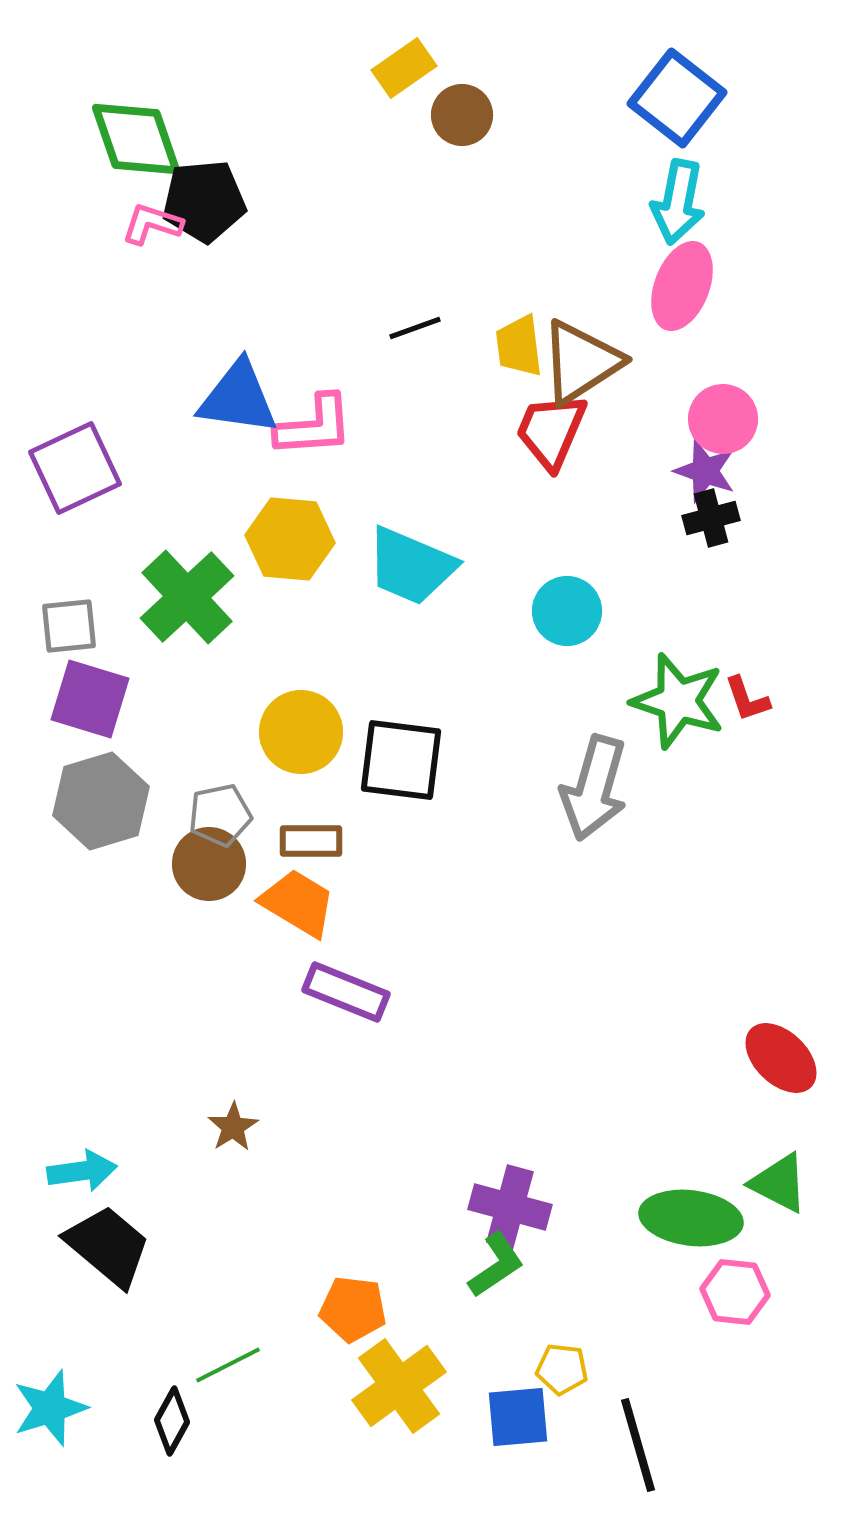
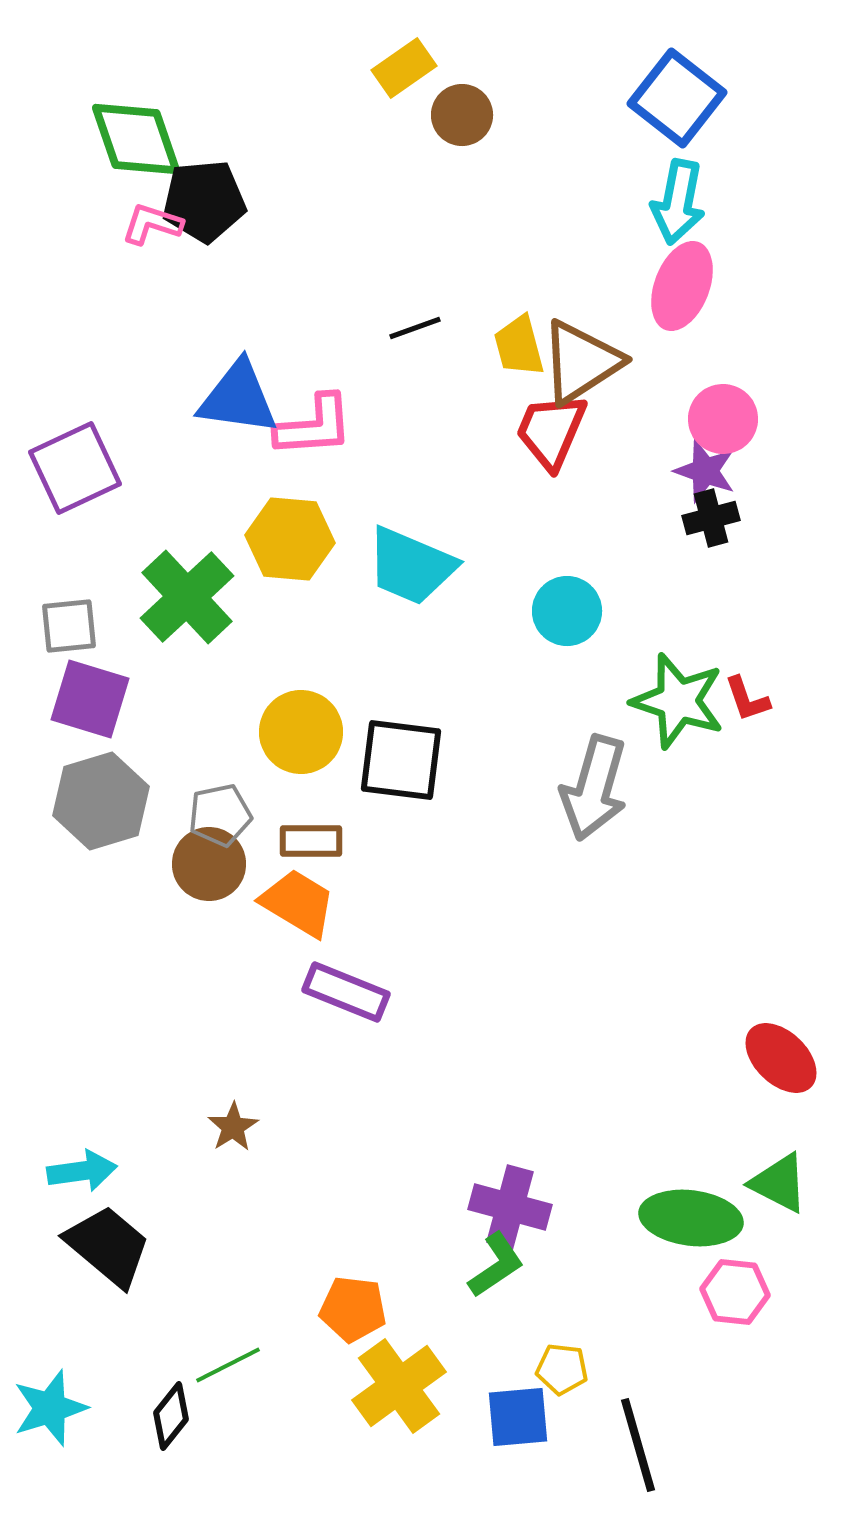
yellow trapezoid at (519, 346): rotated 8 degrees counterclockwise
black diamond at (172, 1421): moved 1 px left, 5 px up; rotated 10 degrees clockwise
